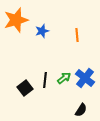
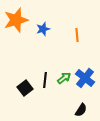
blue star: moved 1 px right, 2 px up
